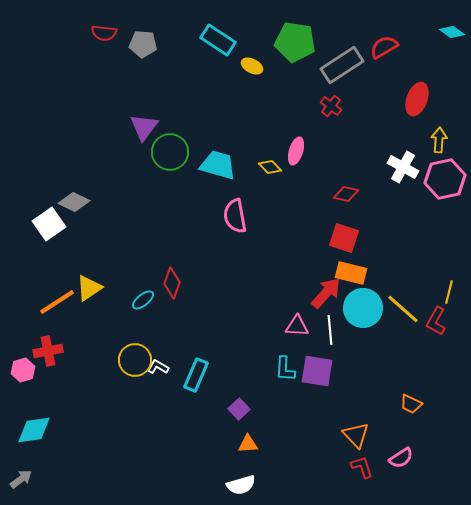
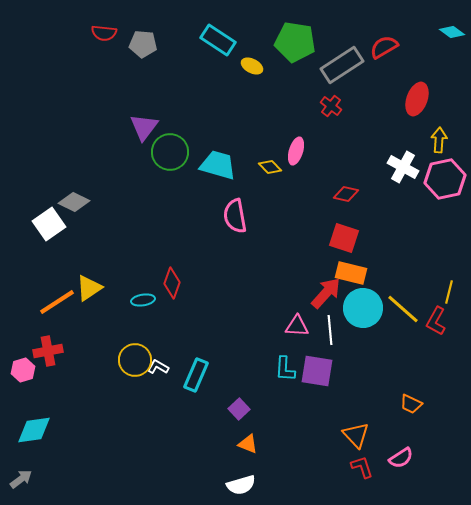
cyan ellipse at (143, 300): rotated 30 degrees clockwise
orange triangle at (248, 444): rotated 25 degrees clockwise
